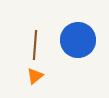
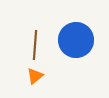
blue circle: moved 2 px left
